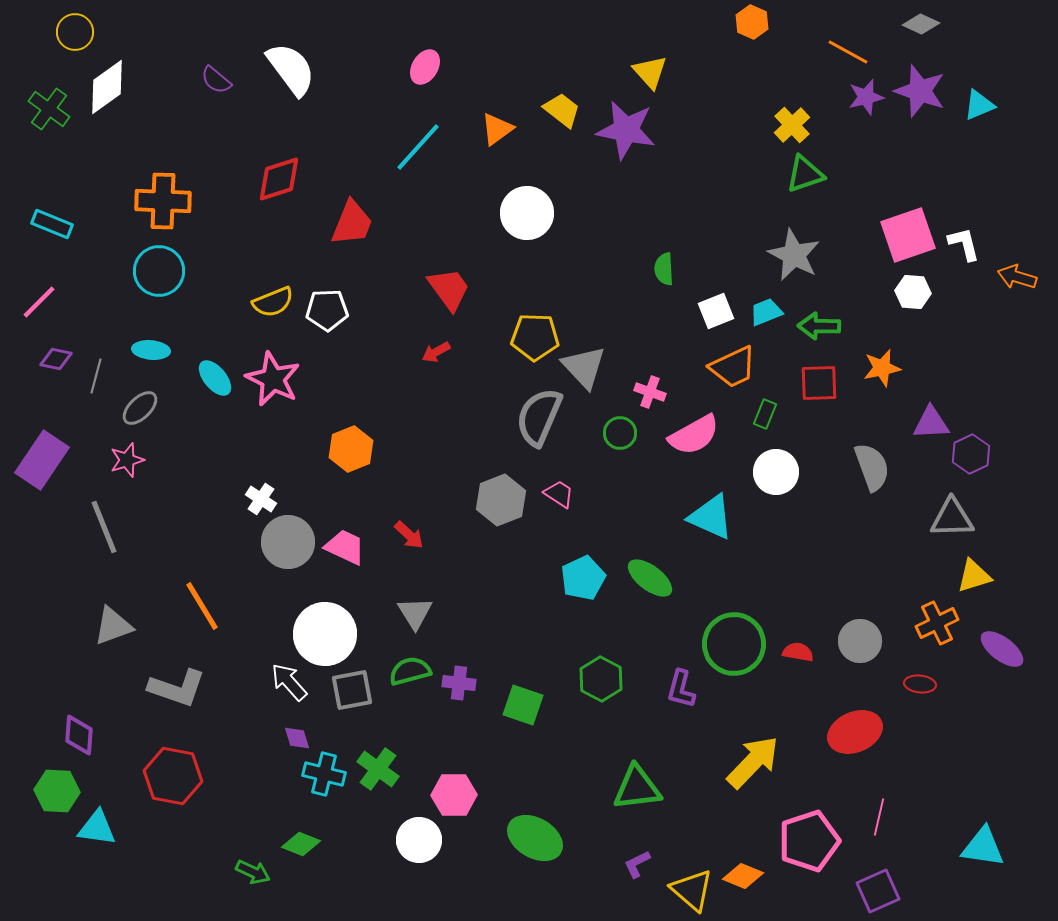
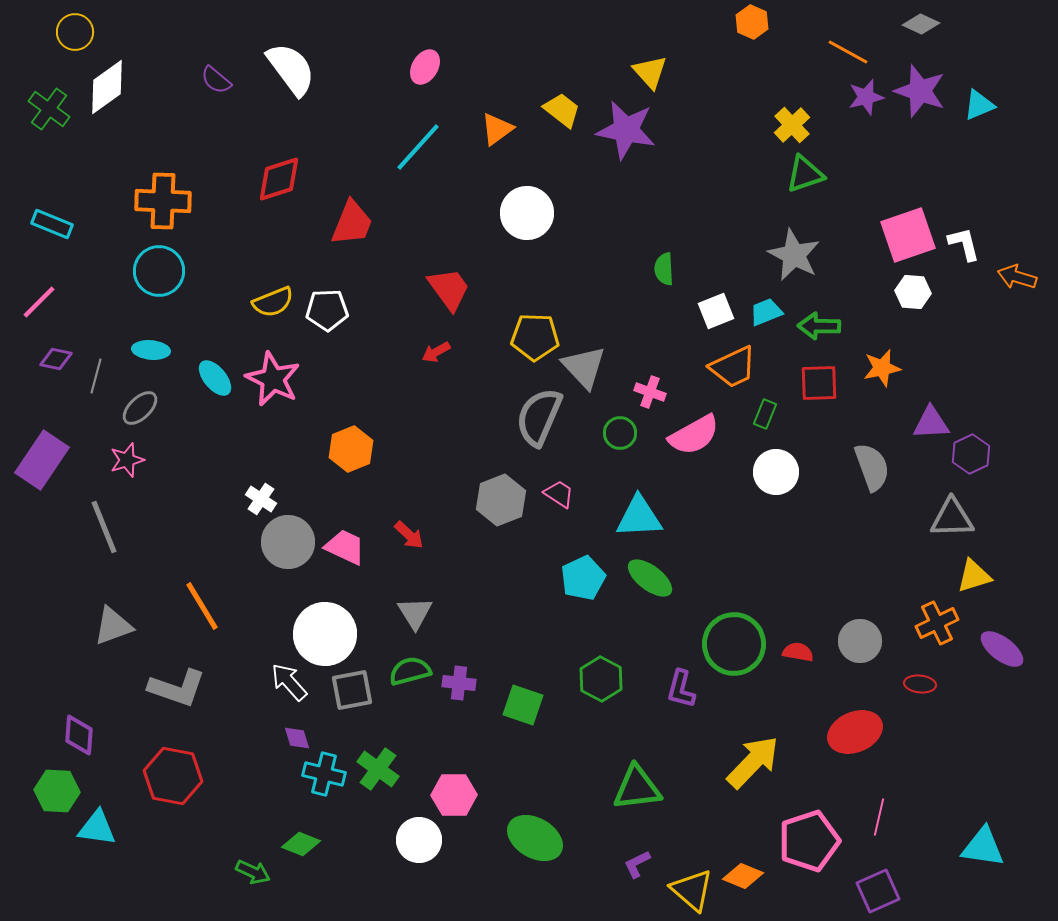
cyan triangle at (711, 517): moved 72 px left; rotated 27 degrees counterclockwise
